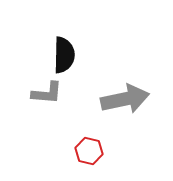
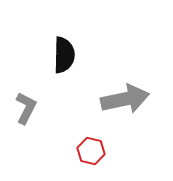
gray L-shape: moved 21 px left, 15 px down; rotated 68 degrees counterclockwise
red hexagon: moved 2 px right
